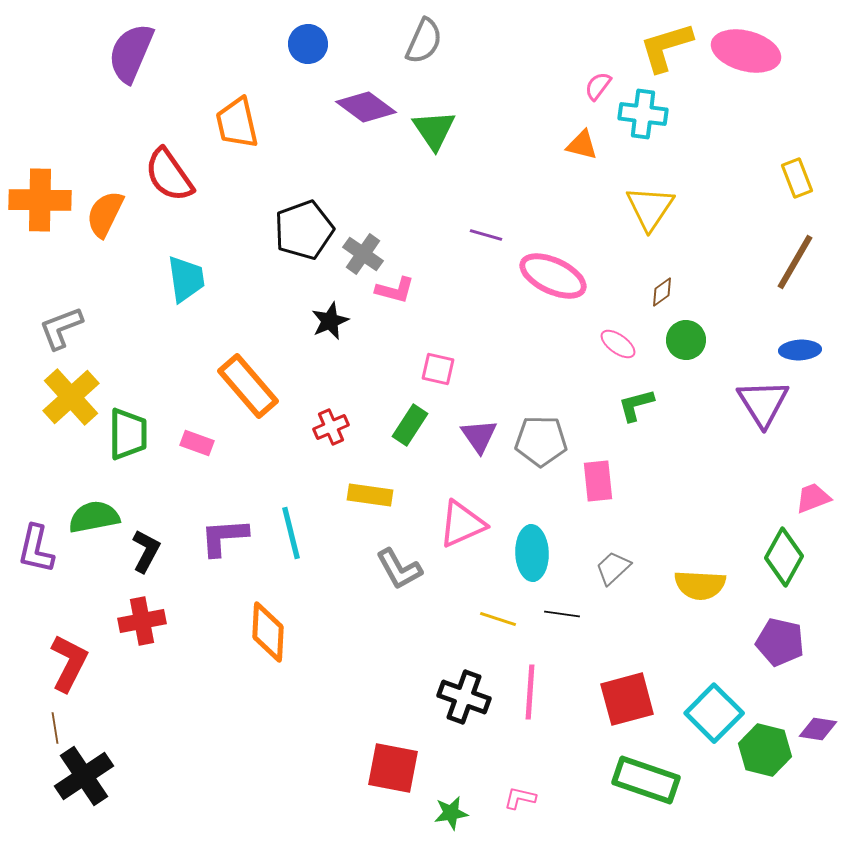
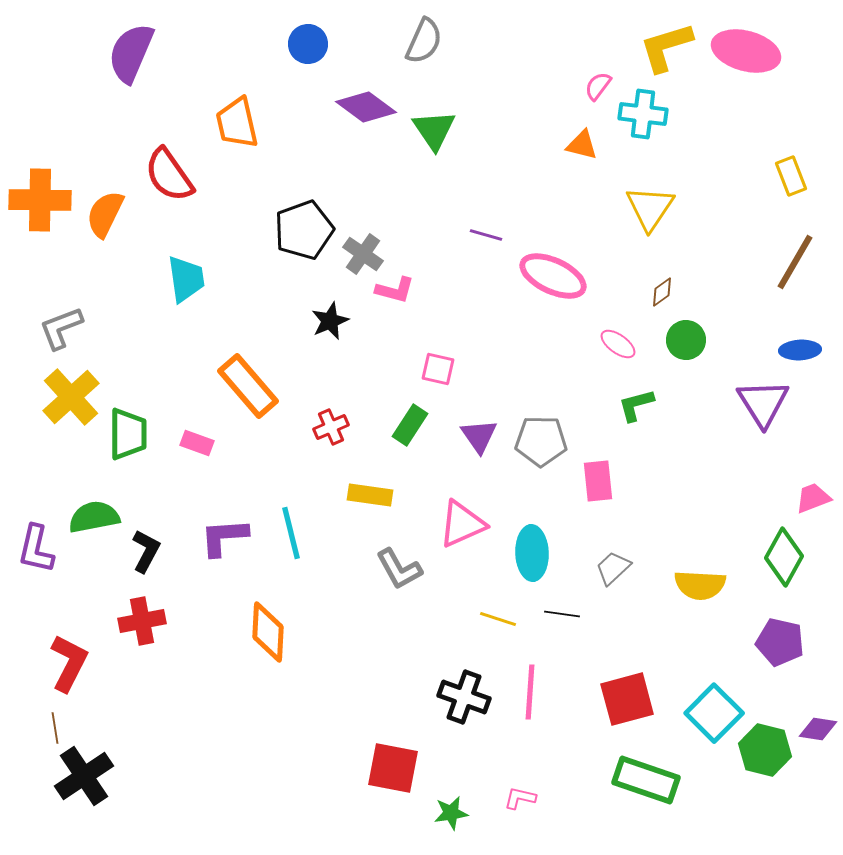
yellow rectangle at (797, 178): moved 6 px left, 2 px up
